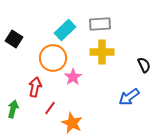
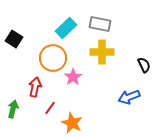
gray rectangle: rotated 15 degrees clockwise
cyan rectangle: moved 1 px right, 2 px up
blue arrow: rotated 15 degrees clockwise
